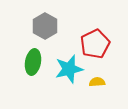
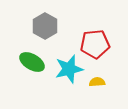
red pentagon: rotated 20 degrees clockwise
green ellipse: moved 1 px left; rotated 70 degrees counterclockwise
